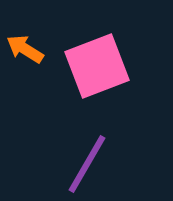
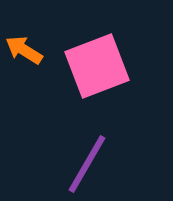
orange arrow: moved 1 px left, 1 px down
